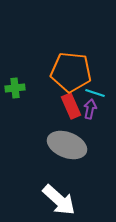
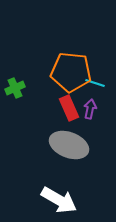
green cross: rotated 18 degrees counterclockwise
cyan line: moved 10 px up
red rectangle: moved 2 px left, 2 px down
gray ellipse: moved 2 px right
white arrow: rotated 12 degrees counterclockwise
